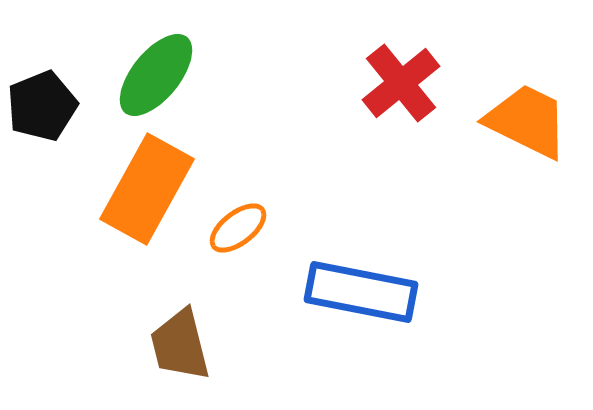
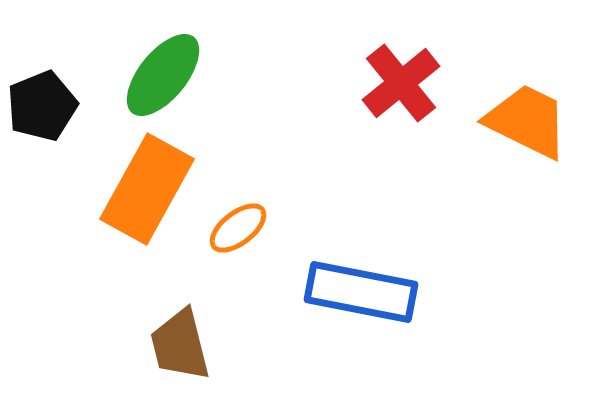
green ellipse: moved 7 px right
